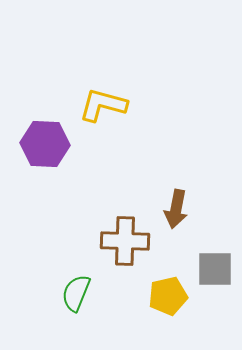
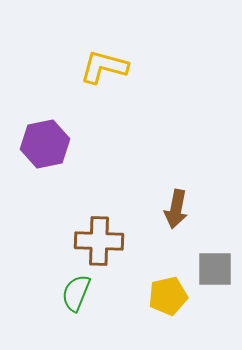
yellow L-shape: moved 1 px right, 38 px up
purple hexagon: rotated 15 degrees counterclockwise
brown cross: moved 26 px left
